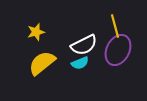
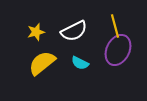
white semicircle: moved 10 px left, 14 px up
cyan semicircle: rotated 48 degrees clockwise
